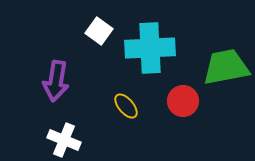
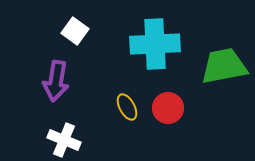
white square: moved 24 px left
cyan cross: moved 5 px right, 4 px up
green trapezoid: moved 2 px left, 1 px up
red circle: moved 15 px left, 7 px down
yellow ellipse: moved 1 px right, 1 px down; rotated 12 degrees clockwise
